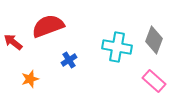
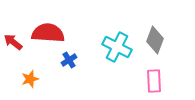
red semicircle: moved 7 px down; rotated 24 degrees clockwise
gray diamond: moved 1 px right
cyan cross: rotated 16 degrees clockwise
pink rectangle: rotated 45 degrees clockwise
